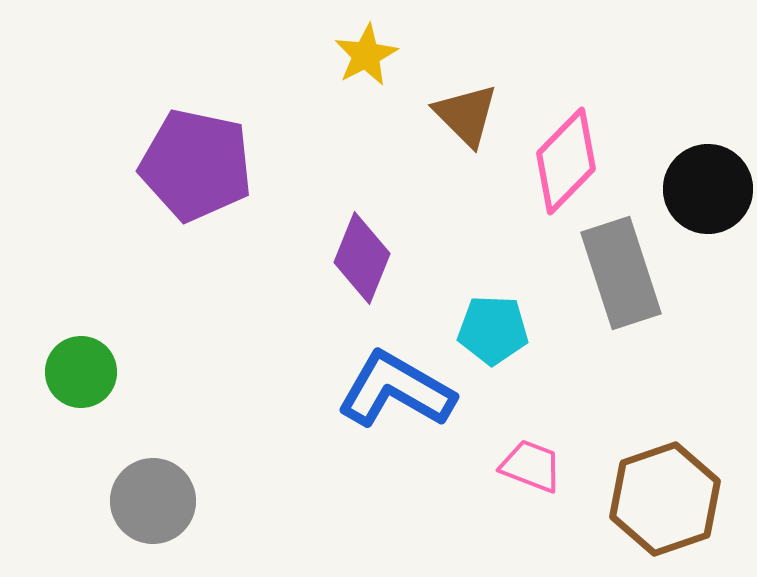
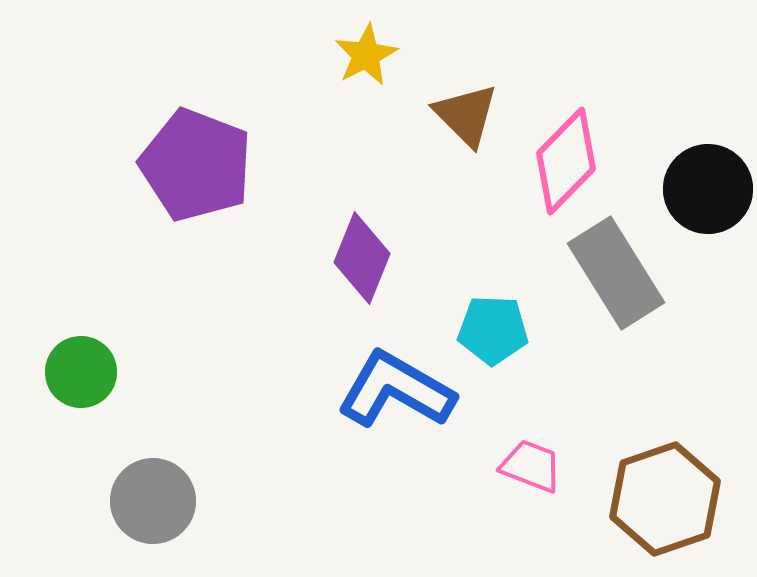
purple pentagon: rotated 9 degrees clockwise
gray rectangle: moved 5 px left; rotated 14 degrees counterclockwise
